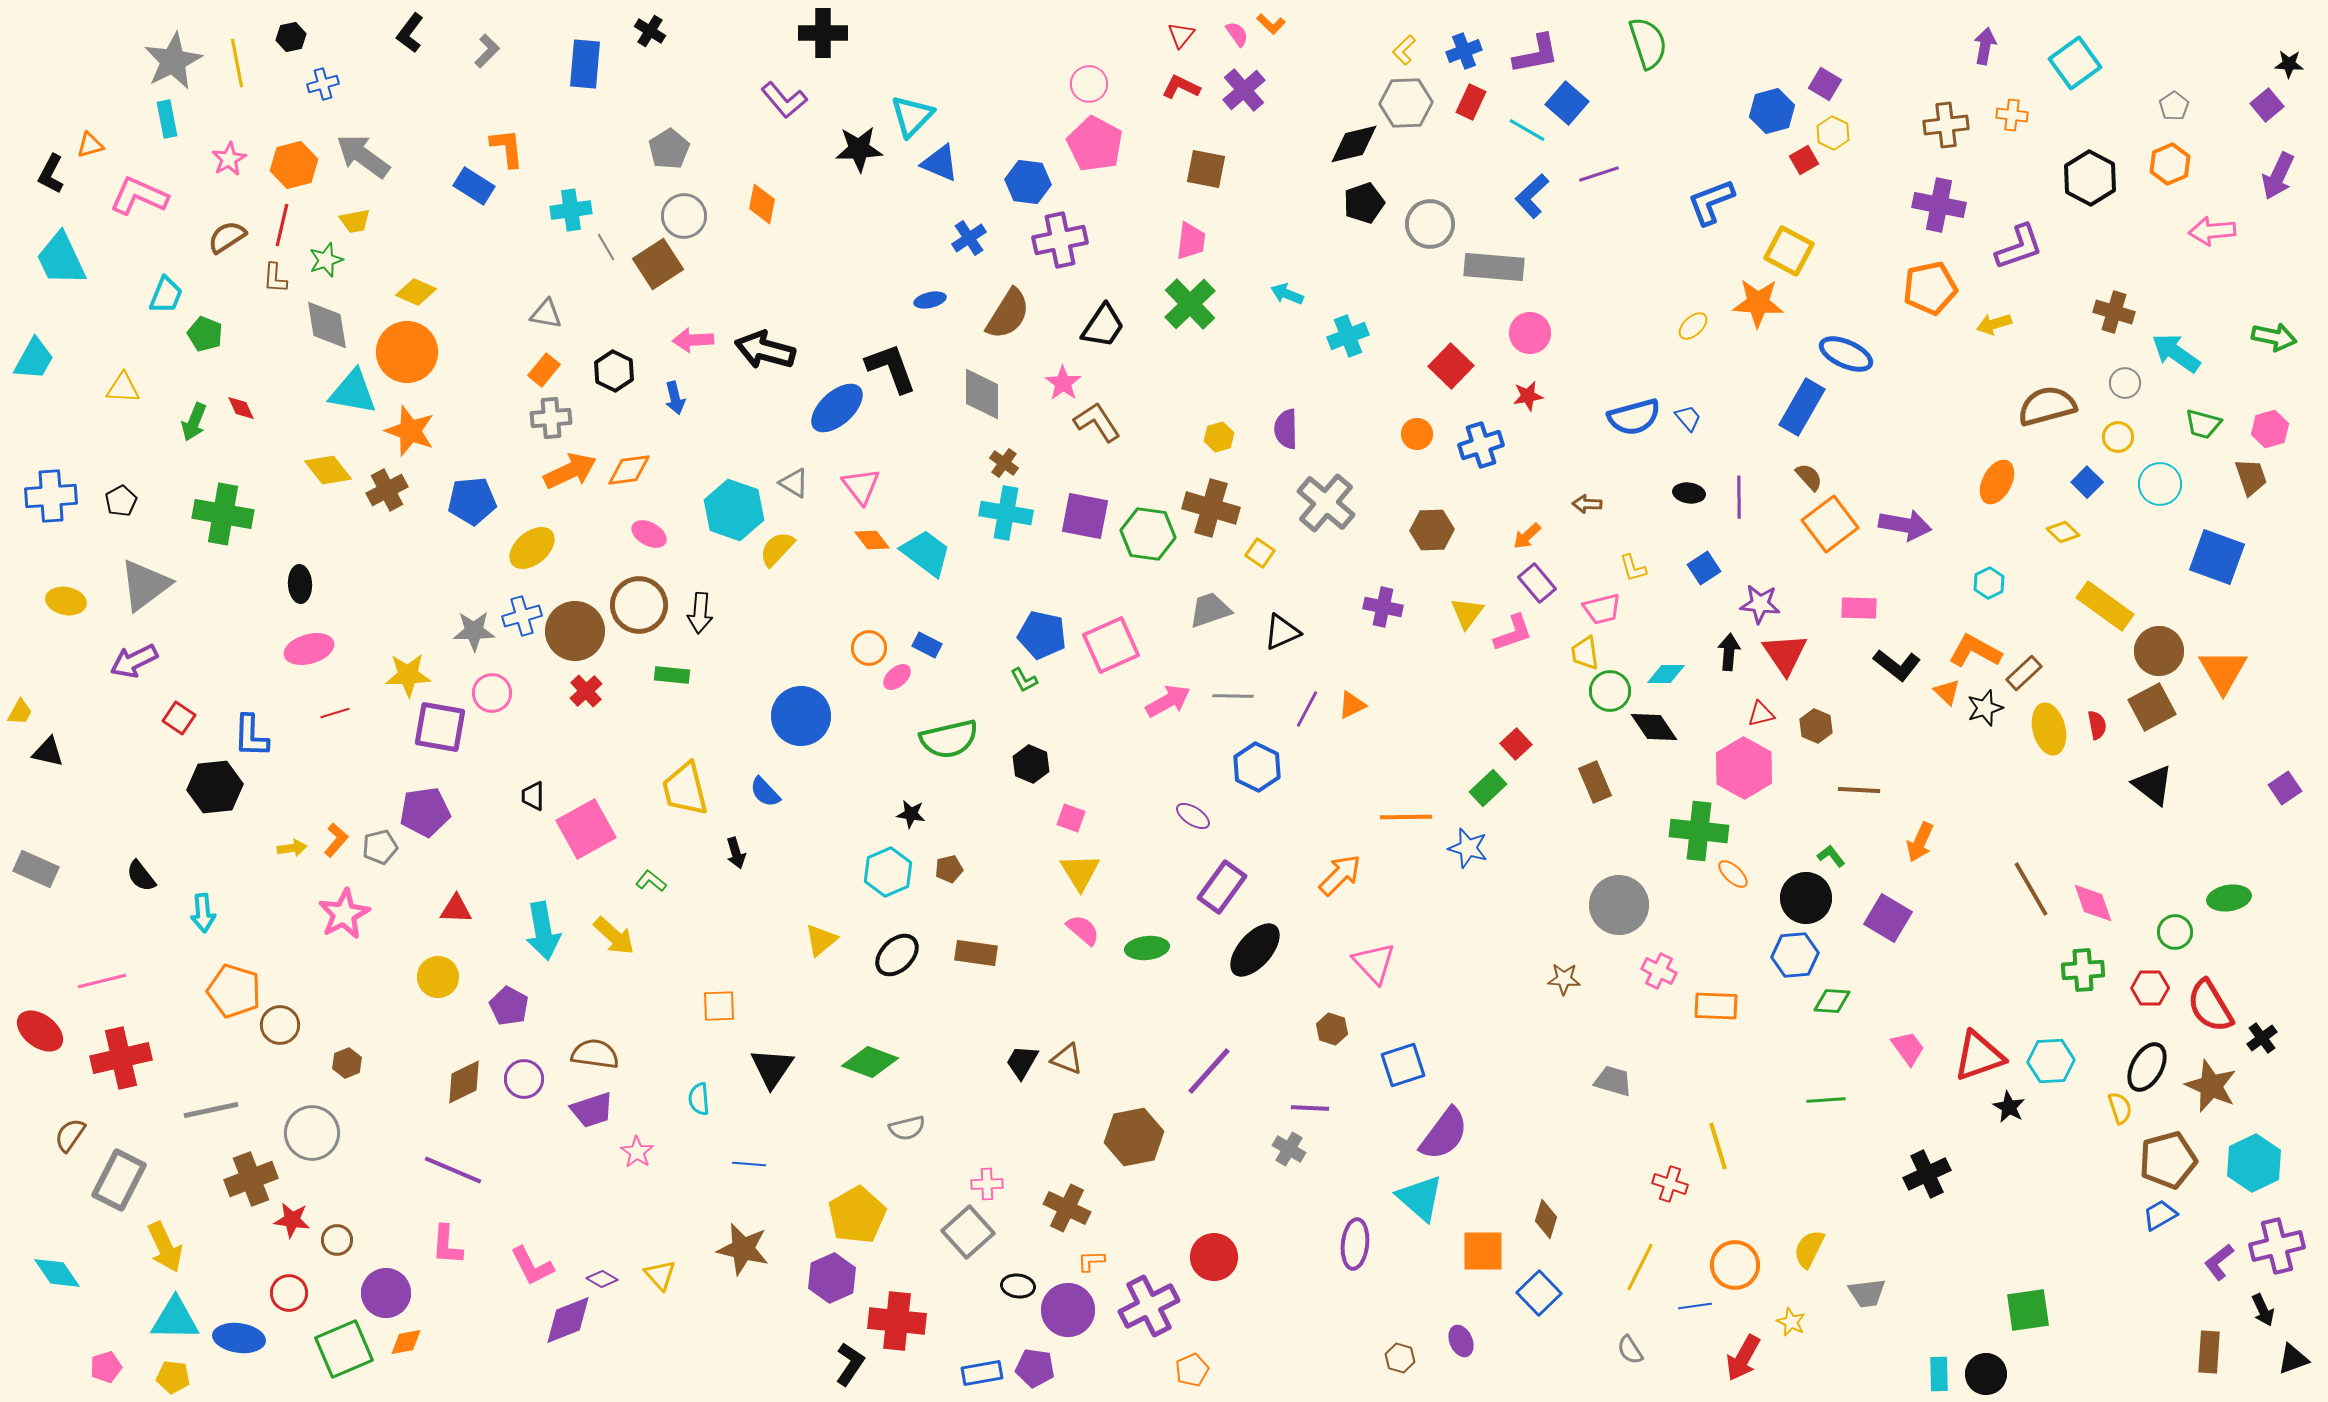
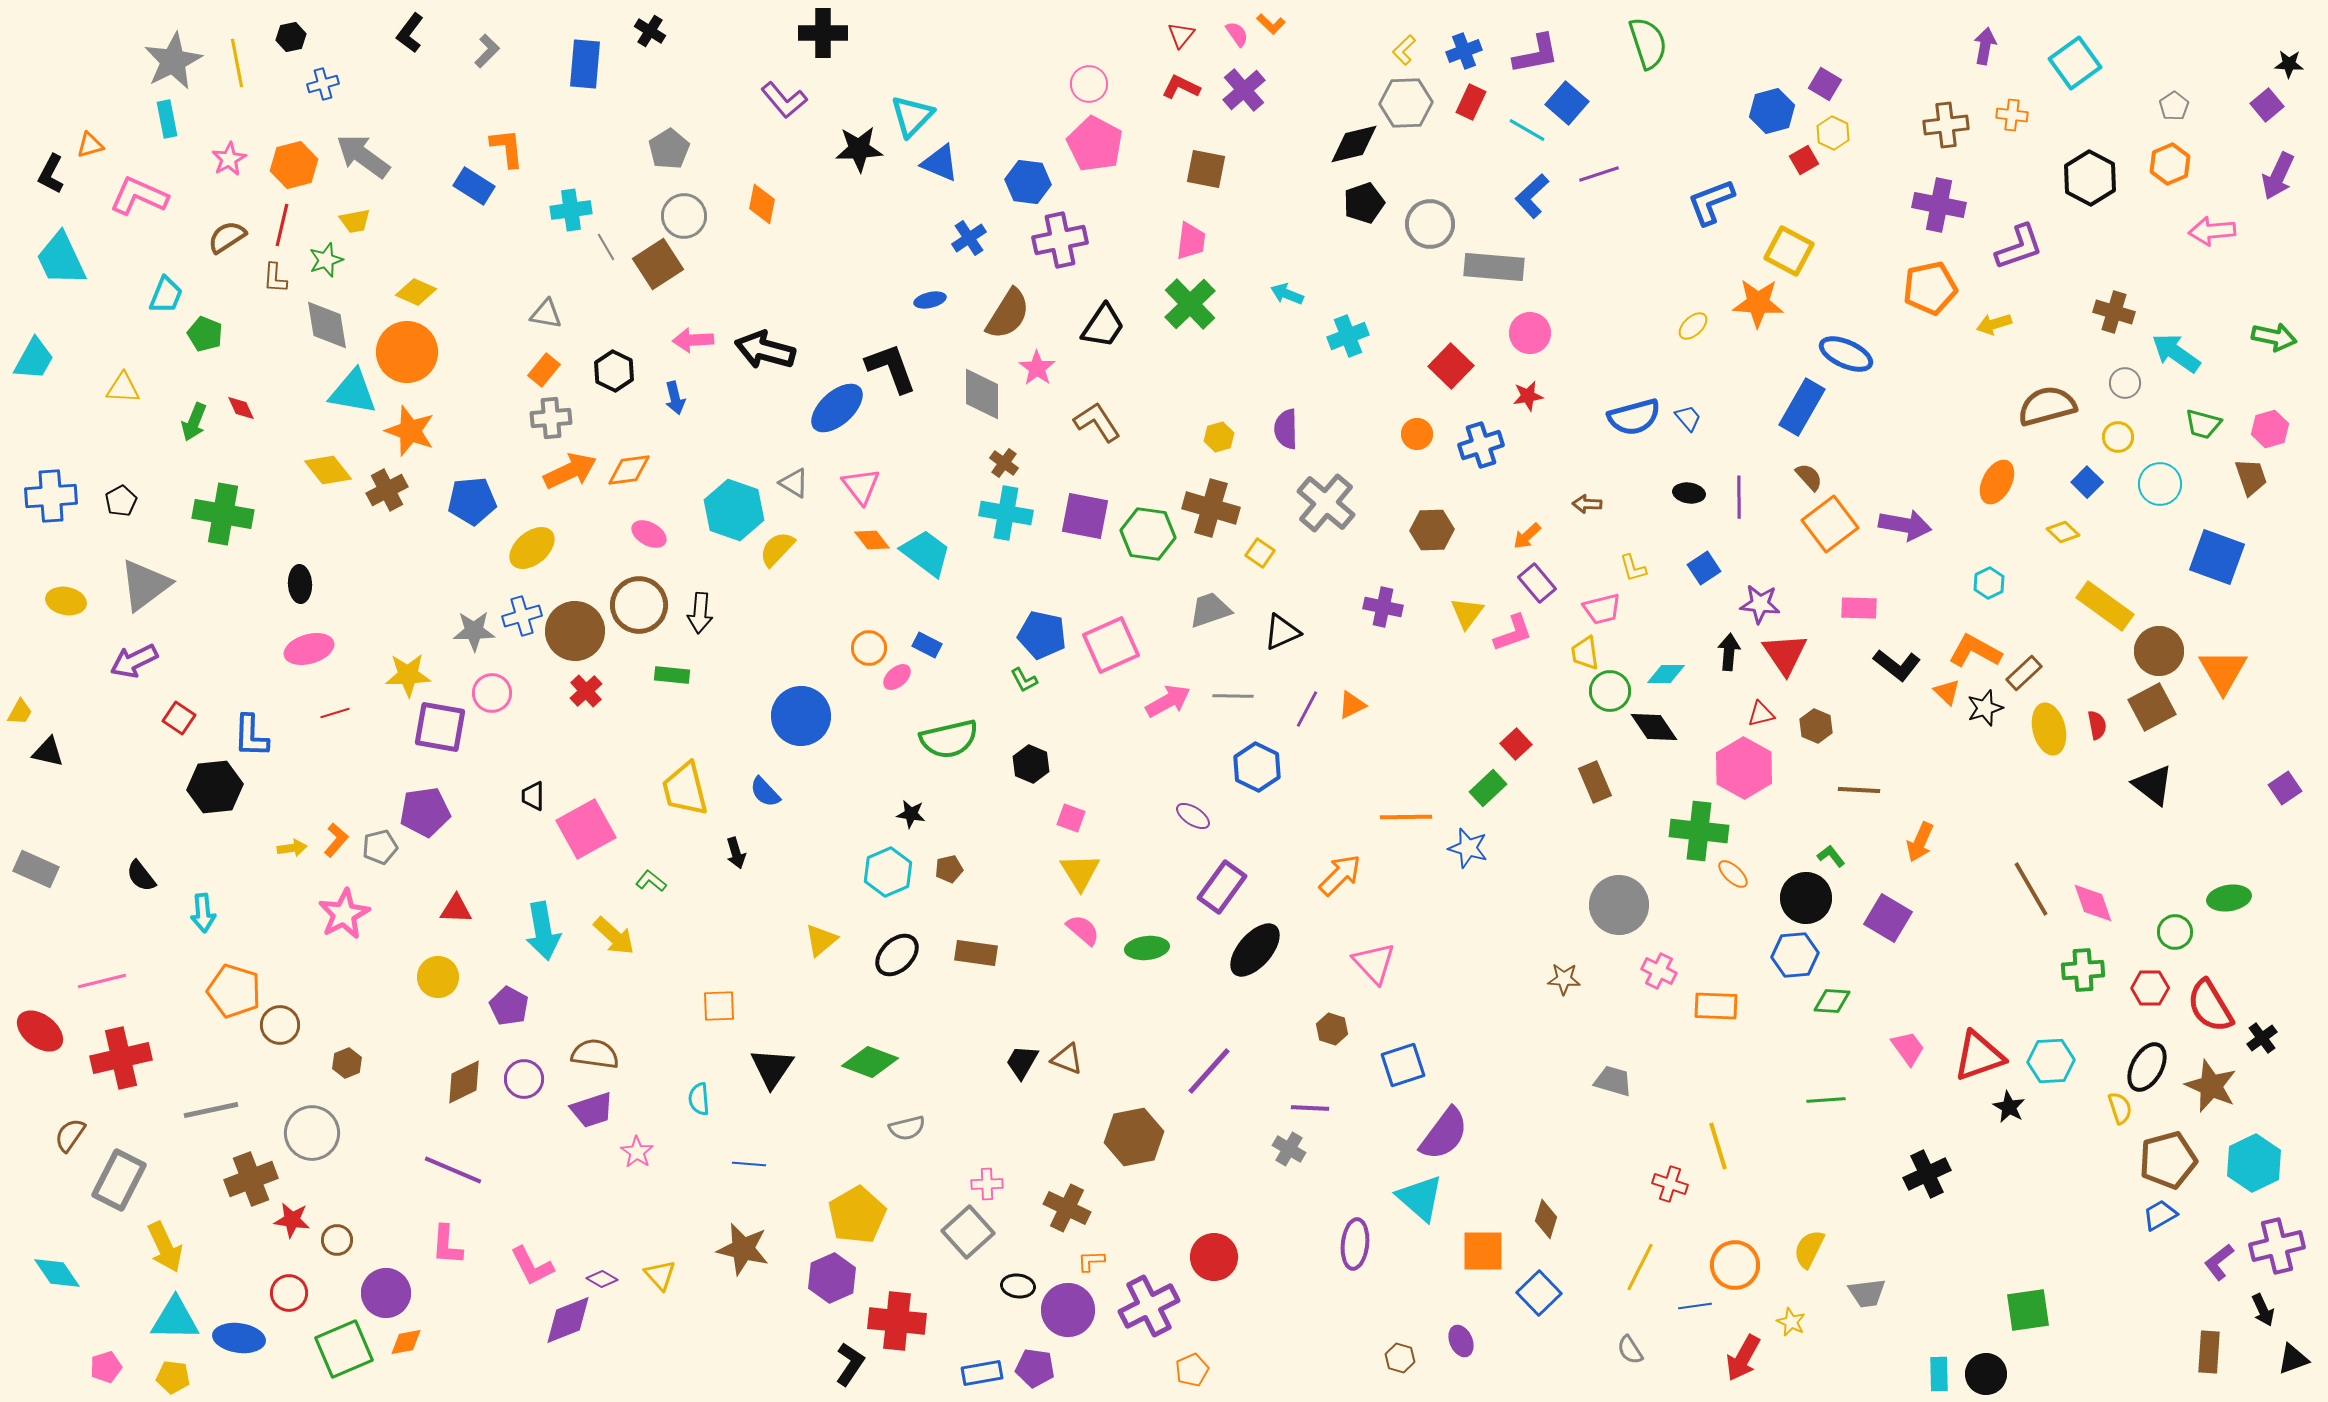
pink star at (1063, 383): moved 26 px left, 15 px up
